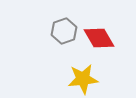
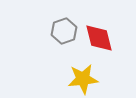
red diamond: rotated 16 degrees clockwise
